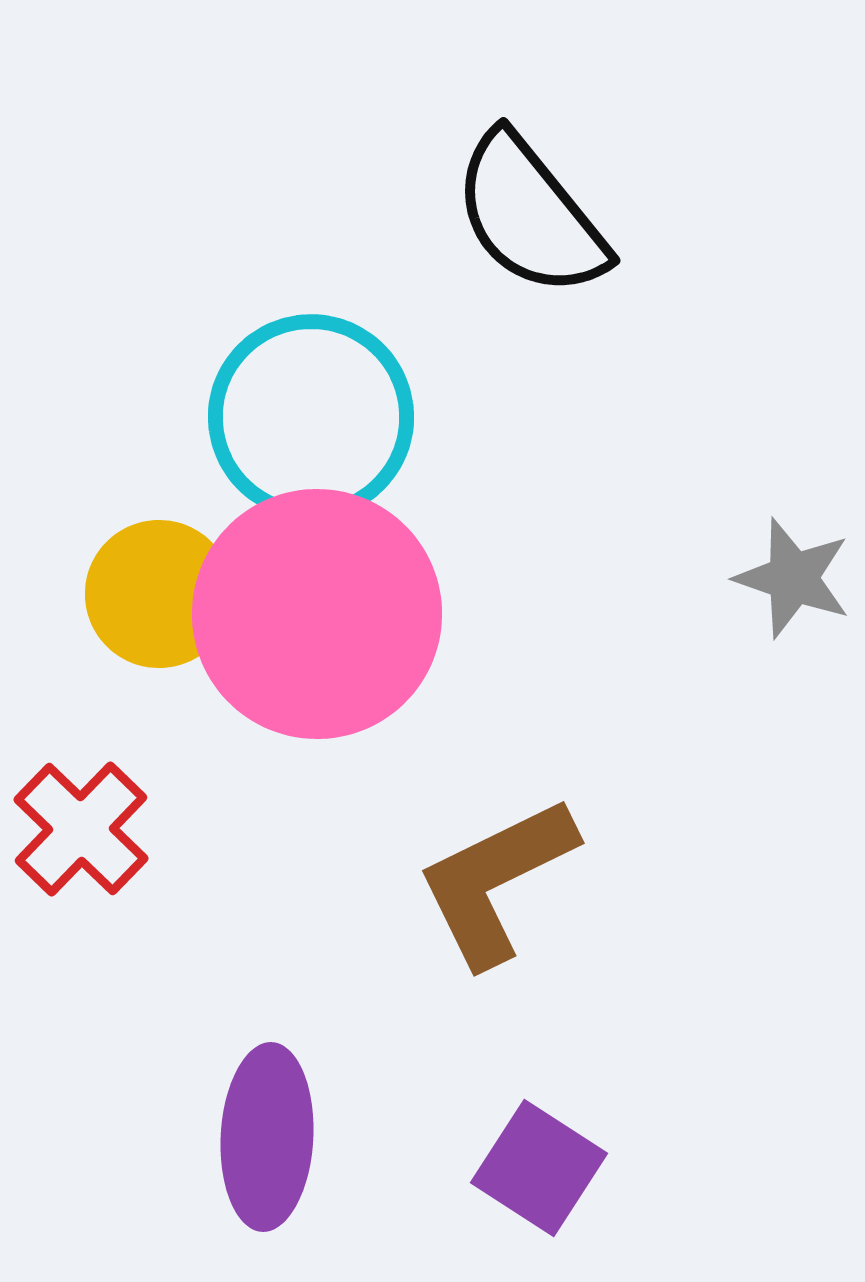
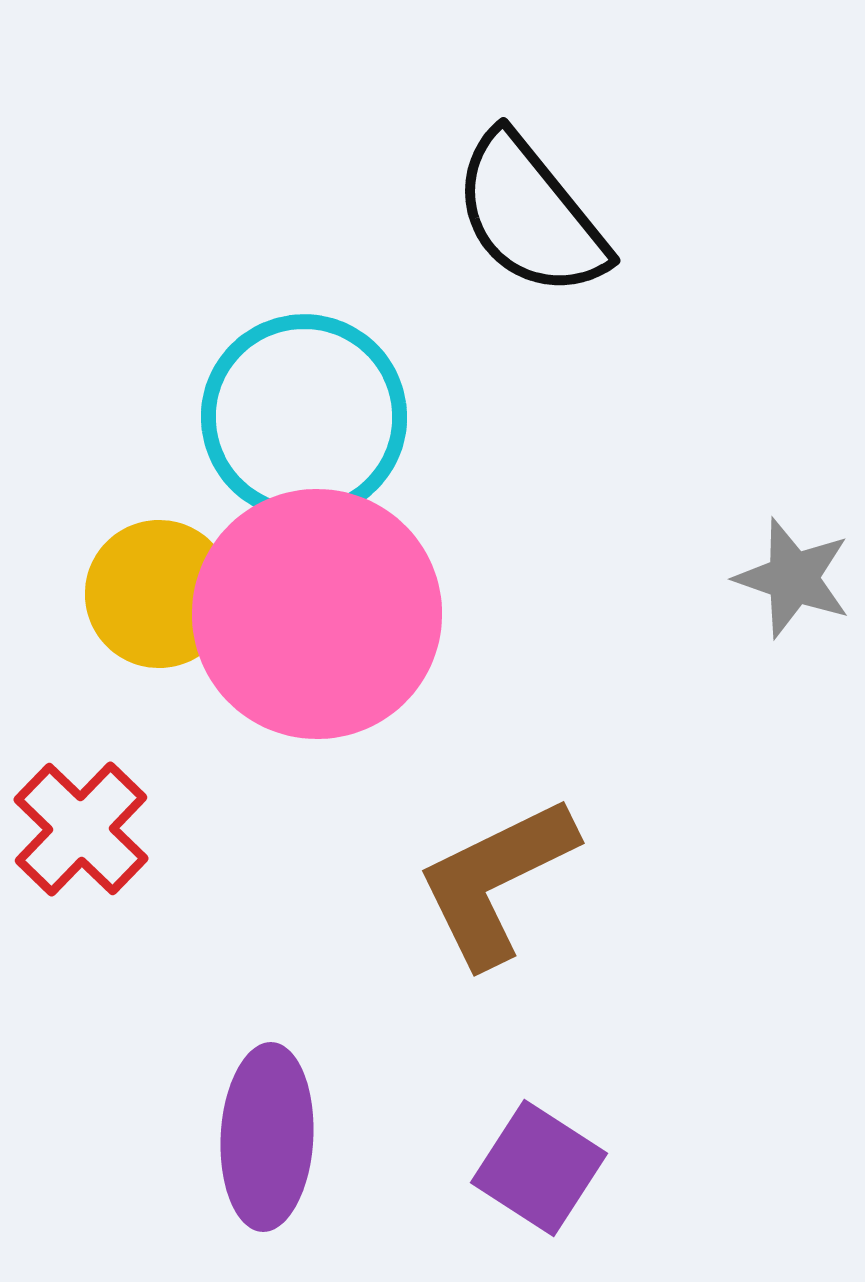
cyan circle: moved 7 px left
